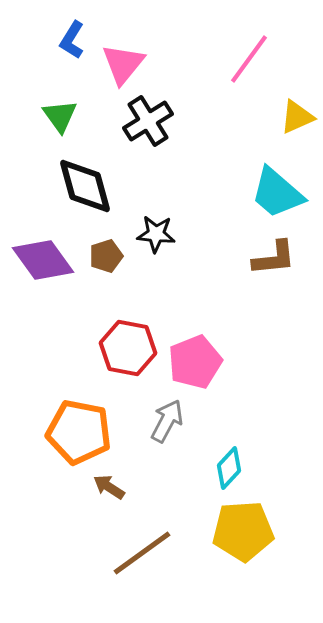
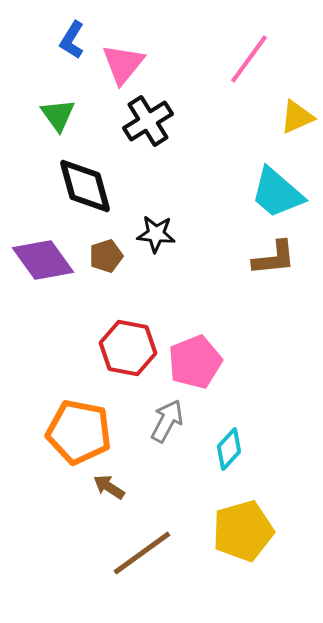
green triangle: moved 2 px left, 1 px up
cyan diamond: moved 19 px up
yellow pentagon: rotated 12 degrees counterclockwise
